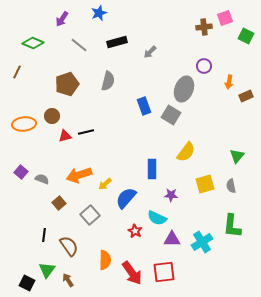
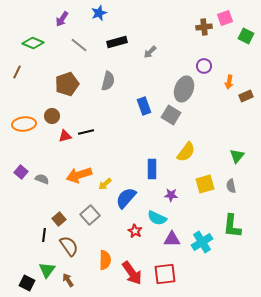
brown square at (59, 203): moved 16 px down
red square at (164, 272): moved 1 px right, 2 px down
